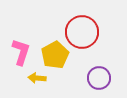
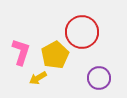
yellow arrow: moved 1 px right; rotated 36 degrees counterclockwise
